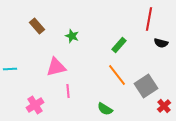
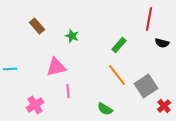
black semicircle: moved 1 px right
